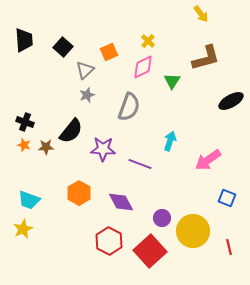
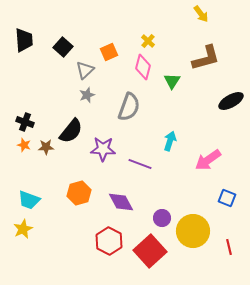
pink diamond: rotated 50 degrees counterclockwise
orange hexagon: rotated 15 degrees clockwise
